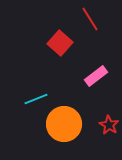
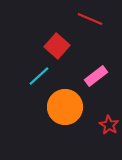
red line: rotated 35 degrees counterclockwise
red square: moved 3 px left, 3 px down
cyan line: moved 3 px right, 23 px up; rotated 20 degrees counterclockwise
orange circle: moved 1 px right, 17 px up
